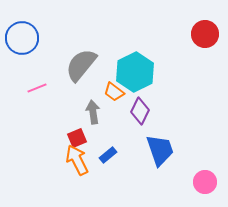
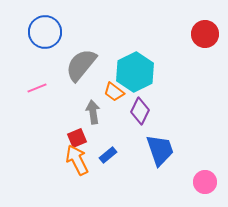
blue circle: moved 23 px right, 6 px up
